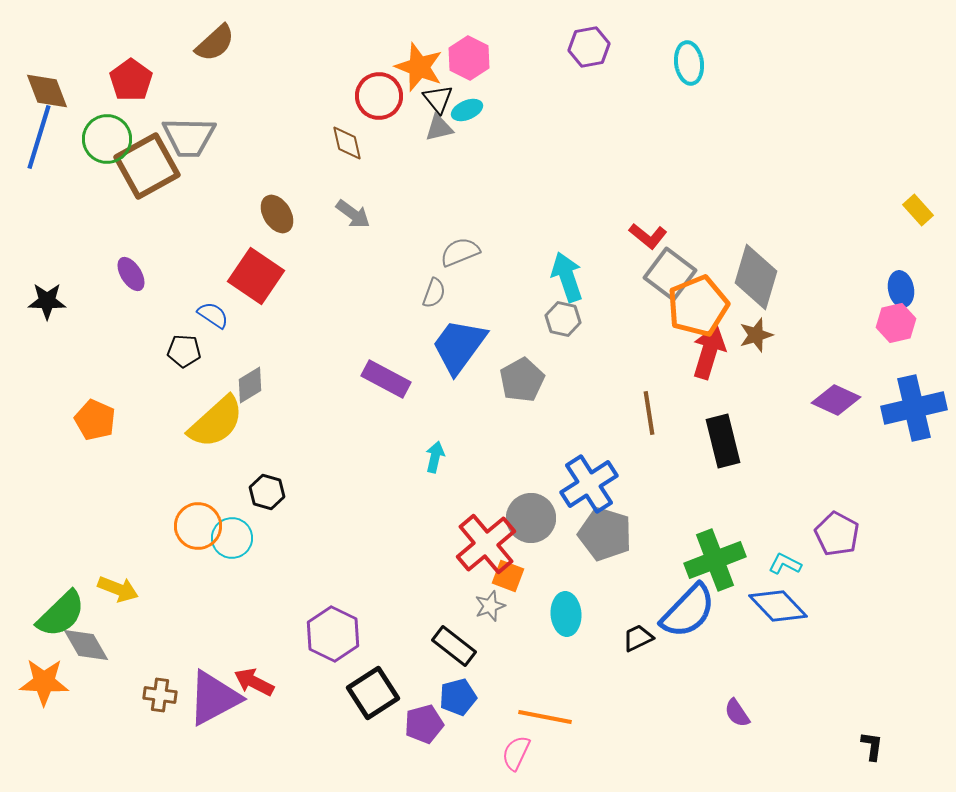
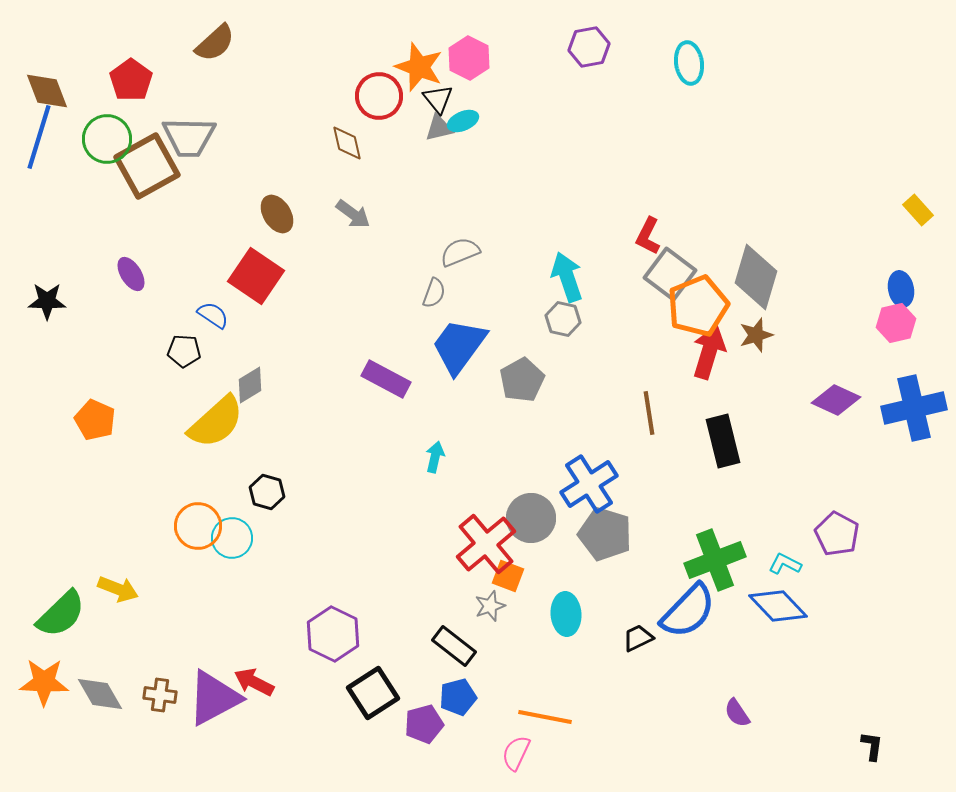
cyan ellipse at (467, 110): moved 4 px left, 11 px down
red L-shape at (648, 236): rotated 78 degrees clockwise
gray diamond at (86, 645): moved 14 px right, 49 px down
